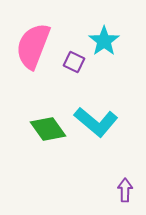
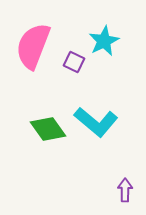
cyan star: rotated 8 degrees clockwise
